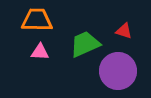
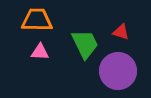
red triangle: moved 3 px left, 1 px down
green trapezoid: rotated 88 degrees clockwise
